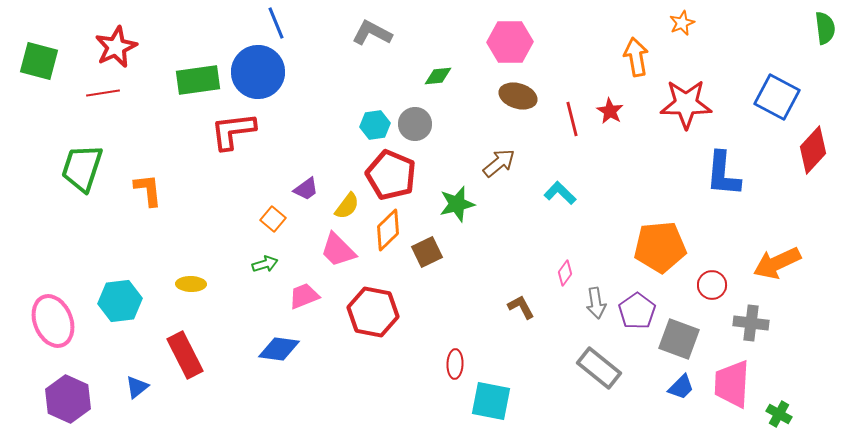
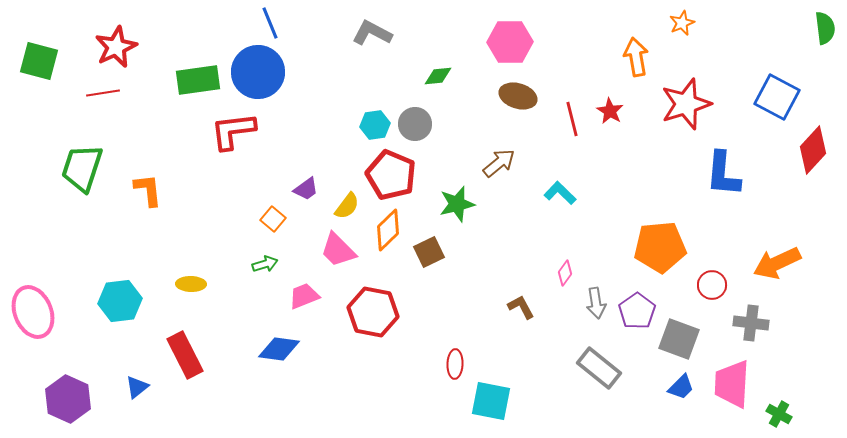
blue line at (276, 23): moved 6 px left
red star at (686, 104): rotated 18 degrees counterclockwise
brown square at (427, 252): moved 2 px right
pink ellipse at (53, 321): moved 20 px left, 9 px up
